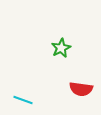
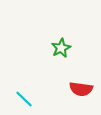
cyan line: moved 1 px right, 1 px up; rotated 24 degrees clockwise
